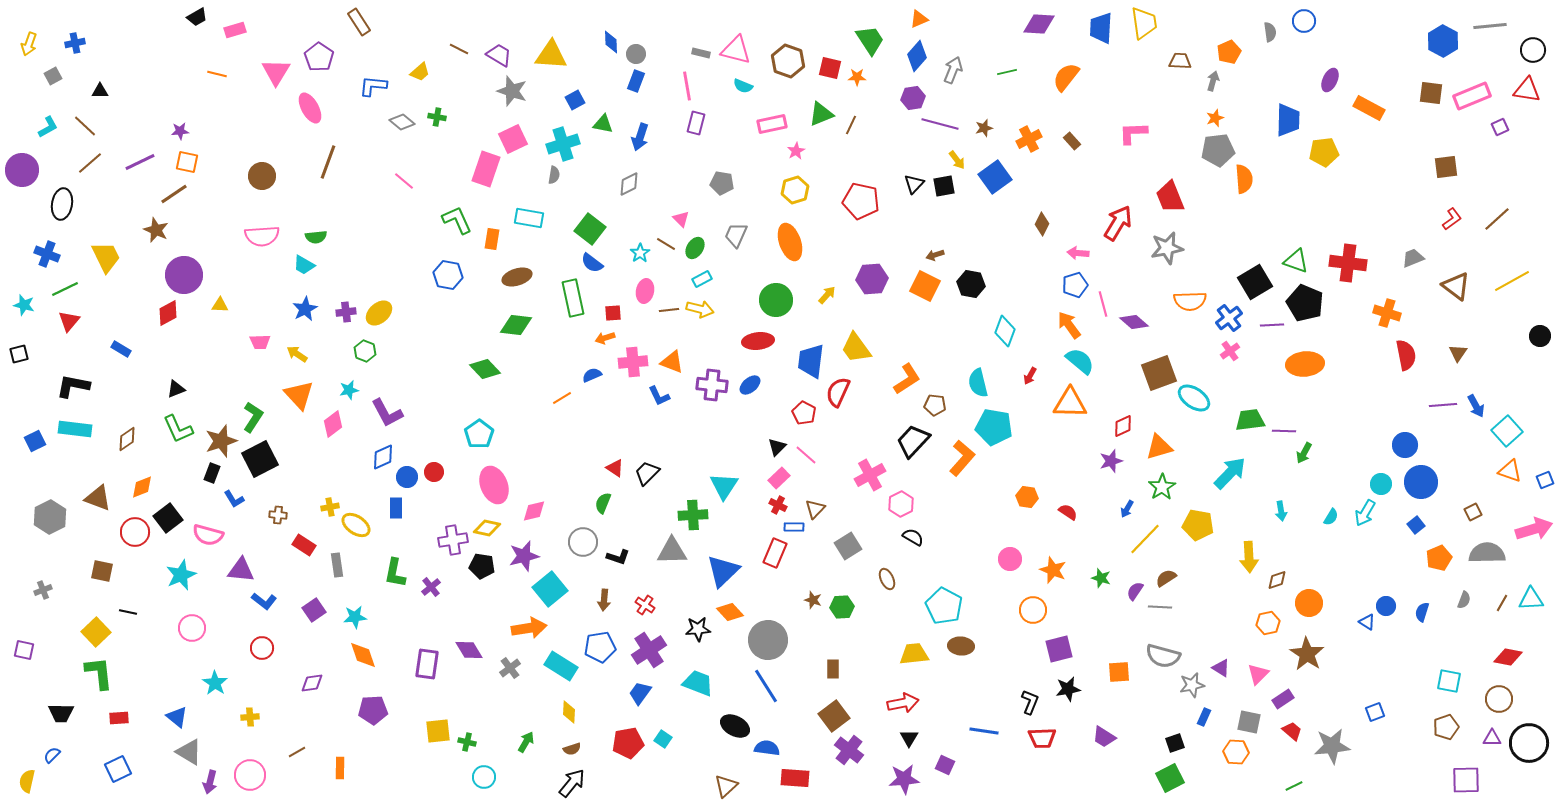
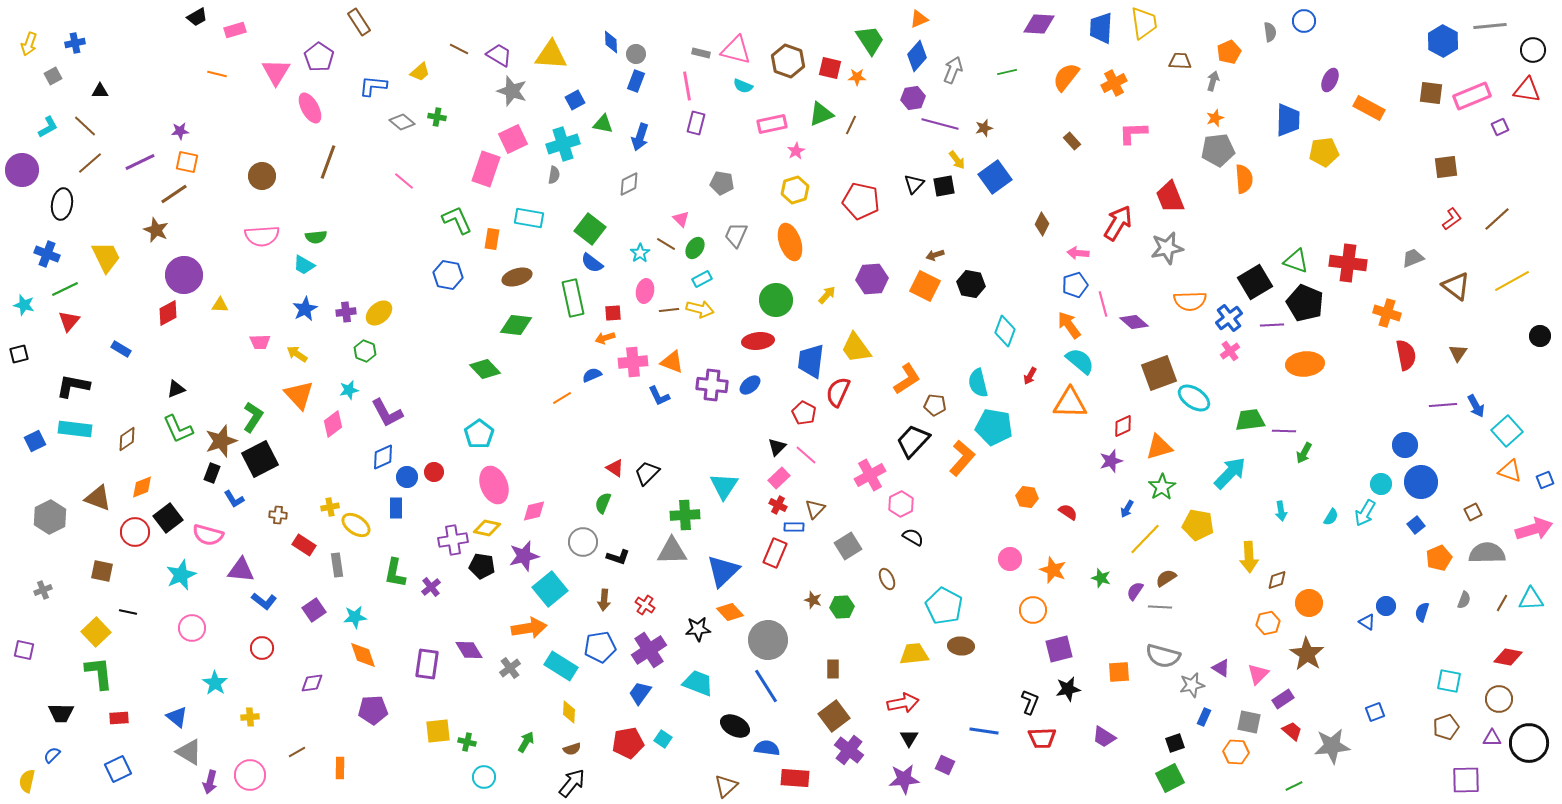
orange cross at (1029, 139): moved 85 px right, 56 px up
green cross at (693, 515): moved 8 px left
